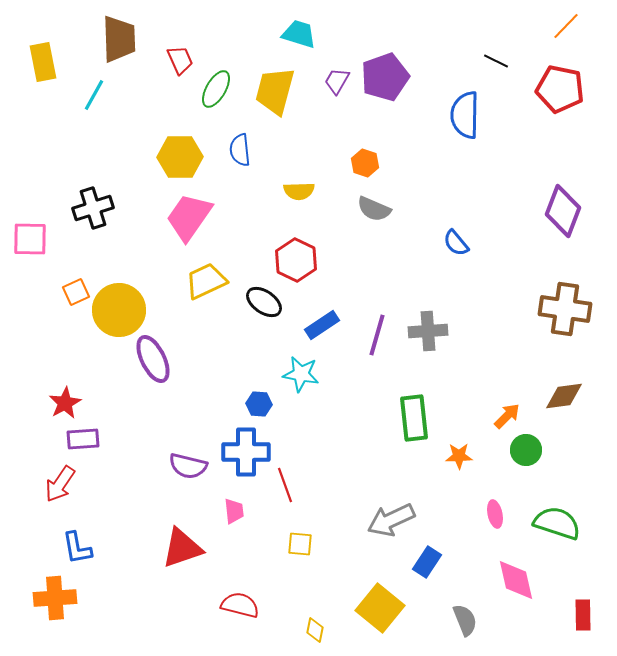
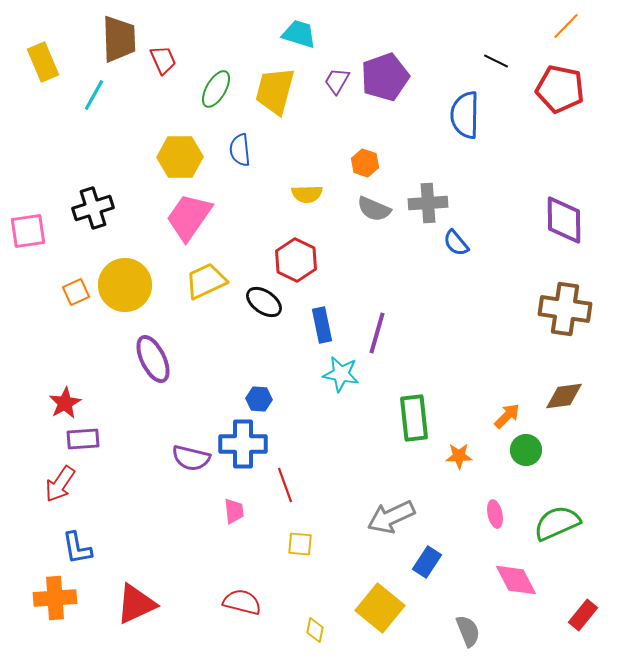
red trapezoid at (180, 60): moved 17 px left
yellow rectangle at (43, 62): rotated 12 degrees counterclockwise
yellow semicircle at (299, 191): moved 8 px right, 3 px down
purple diamond at (563, 211): moved 1 px right, 9 px down; rotated 21 degrees counterclockwise
pink square at (30, 239): moved 2 px left, 8 px up; rotated 9 degrees counterclockwise
yellow circle at (119, 310): moved 6 px right, 25 px up
blue rectangle at (322, 325): rotated 68 degrees counterclockwise
gray cross at (428, 331): moved 128 px up
purple line at (377, 335): moved 2 px up
cyan star at (301, 374): moved 40 px right
blue hexagon at (259, 404): moved 5 px up
blue cross at (246, 452): moved 3 px left, 8 px up
purple semicircle at (188, 466): moved 3 px right, 8 px up
gray arrow at (391, 520): moved 3 px up
green semicircle at (557, 523): rotated 42 degrees counterclockwise
red triangle at (182, 548): moved 46 px left, 56 px down; rotated 6 degrees counterclockwise
pink diamond at (516, 580): rotated 15 degrees counterclockwise
red semicircle at (240, 605): moved 2 px right, 3 px up
red rectangle at (583, 615): rotated 40 degrees clockwise
gray semicircle at (465, 620): moved 3 px right, 11 px down
